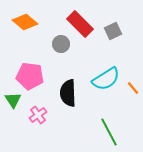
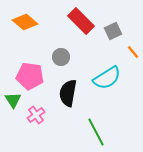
red rectangle: moved 1 px right, 3 px up
gray circle: moved 13 px down
cyan semicircle: moved 1 px right, 1 px up
orange line: moved 36 px up
black semicircle: rotated 12 degrees clockwise
pink cross: moved 2 px left
green line: moved 13 px left
